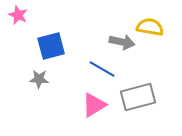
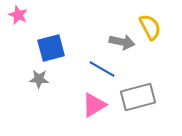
yellow semicircle: rotated 52 degrees clockwise
blue square: moved 2 px down
